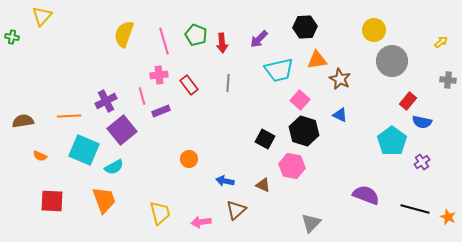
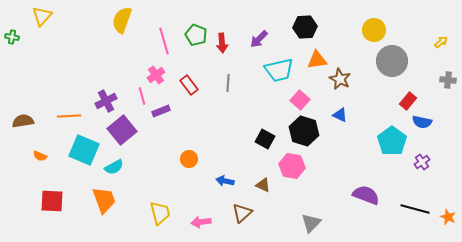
yellow semicircle at (124, 34): moved 2 px left, 14 px up
pink cross at (159, 75): moved 3 px left; rotated 30 degrees counterclockwise
brown triangle at (236, 210): moved 6 px right, 3 px down
